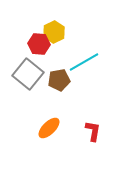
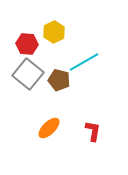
red hexagon: moved 12 px left
brown pentagon: rotated 25 degrees clockwise
